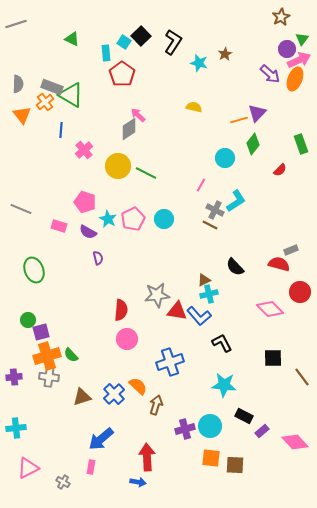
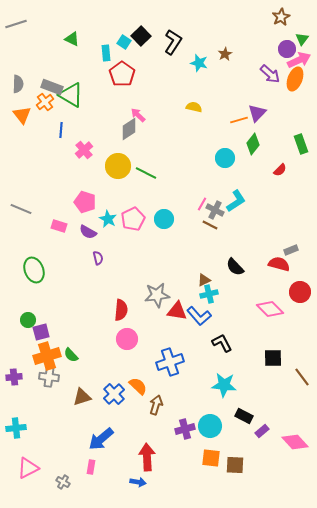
pink line at (201, 185): moved 1 px right, 19 px down
